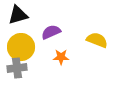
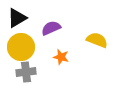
black triangle: moved 1 px left, 3 px down; rotated 15 degrees counterclockwise
purple semicircle: moved 4 px up
orange star: rotated 14 degrees clockwise
gray cross: moved 9 px right, 4 px down
